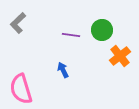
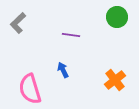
green circle: moved 15 px right, 13 px up
orange cross: moved 5 px left, 24 px down
pink semicircle: moved 9 px right
